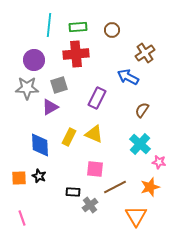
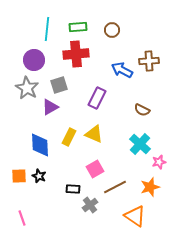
cyan line: moved 2 px left, 4 px down
brown cross: moved 4 px right, 8 px down; rotated 30 degrees clockwise
blue arrow: moved 6 px left, 7 px up
gray star: rotated 30 degrees clockwise
brown semicircle: rotated 98 degrees counterclockwise
pink star: rotated 24 degrees counterclockwise
pink square: rotated 36 degrees counterclockwise
orange square: moved 2 px up
black rectangle: moved 3 px up
orange triangle: moved 1 px left; rotated 25 degrees counterclockwise
